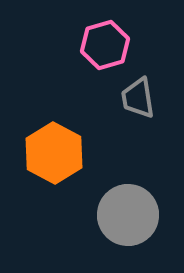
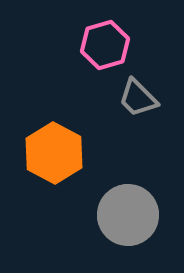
gray trapezoid: rotated 36 degrees counterclockwise
